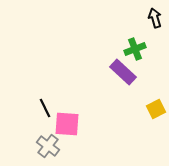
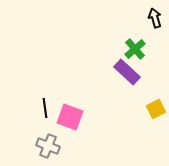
green cross: rotated 20 degrees counterclockwise
purple rectangle: moved 4 px right
black line: rotated 18 degrees clockwise
pink square: moved 3 px right, 7 px up; rotated 16 degrees clockwise
gray cross: rotated 15 degrees counterclockwise
